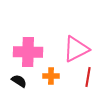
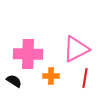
pink cross: moved 2 px down
red line: moved 3 px left, 1 px down
black semicircle: moved 5 px left
